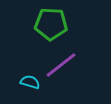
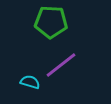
green pentagon: moved 2 px up
